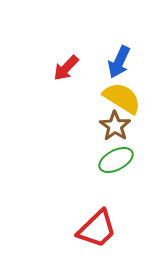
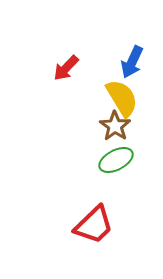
blue arrow: moved 13 px right
yellow semicircle: rotated 27 degrees clockwise
red trapezoid: moved 3 px left, 4 px up
